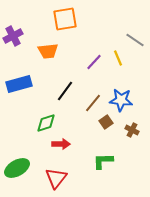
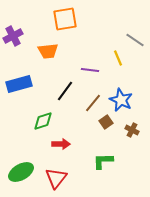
purple line: moved 4 px left, 8 px down; rotated 54 degrees clockwise
blue star: rotated 20 degrees clockwise
green diamond: moved 3 px left, 2 px up
green ellipse: moved 4 px right, 4 px down
